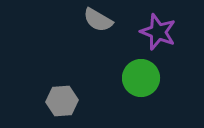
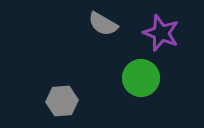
gray semicircle: moved 5 px right, 4 px down
purple star: moved 3 px right, 1 px down
